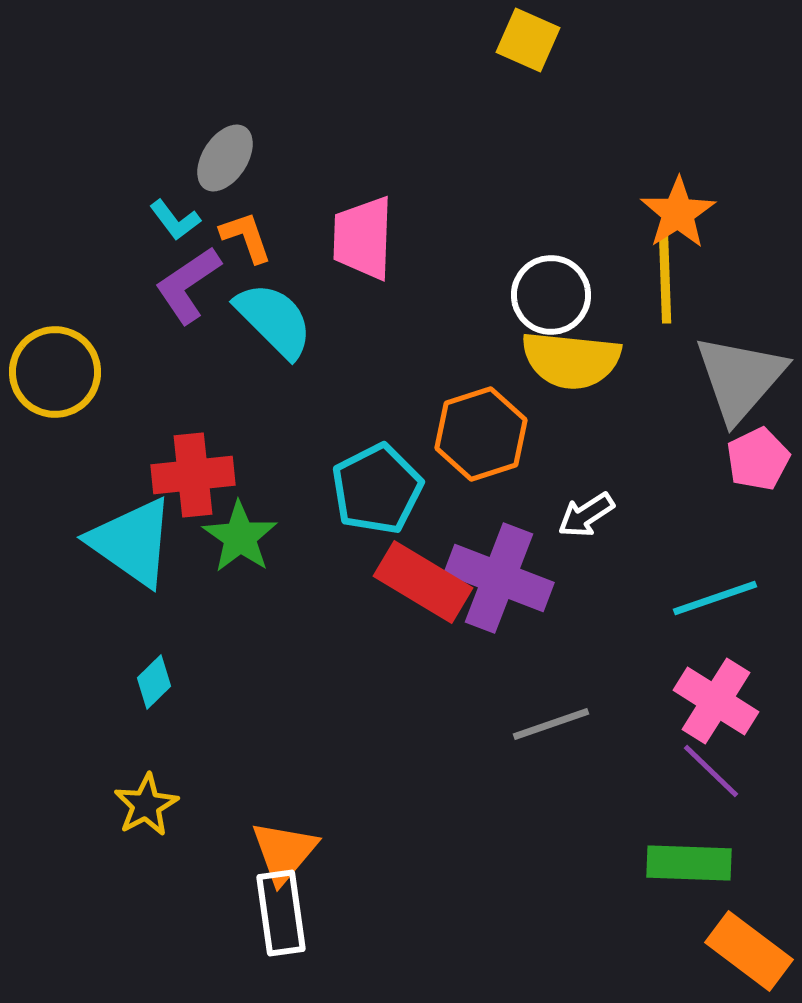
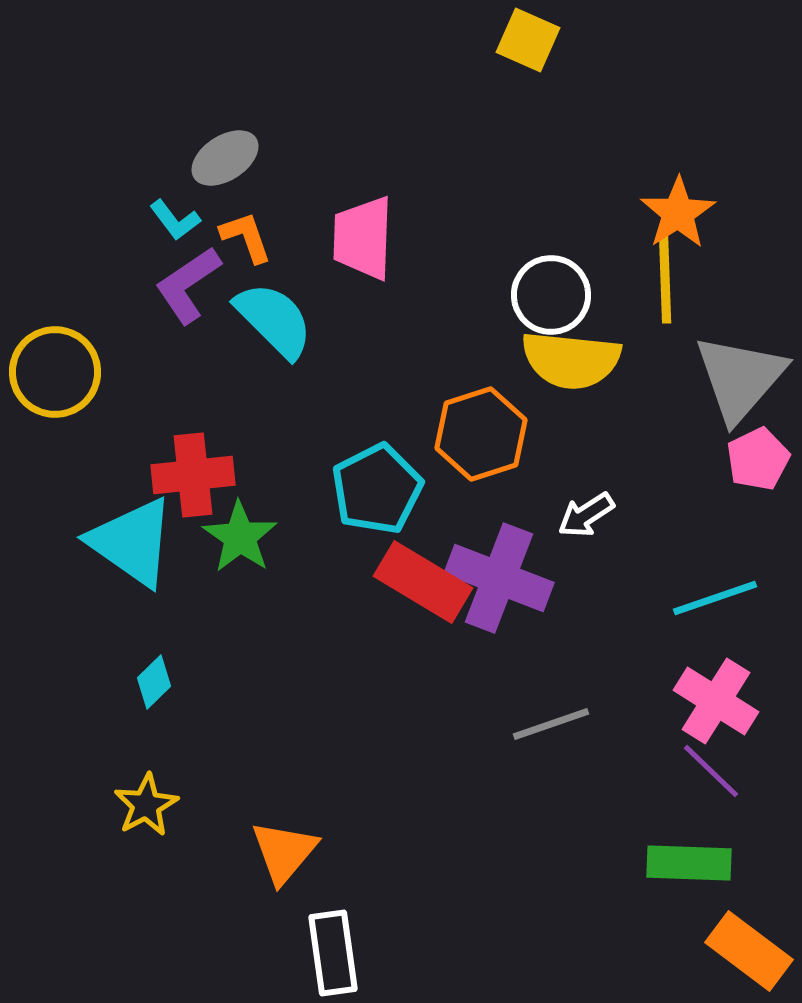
gray ellipse: rotated 24 degrees clockwise
white rectangle: moved 52 px right, 40 px down
